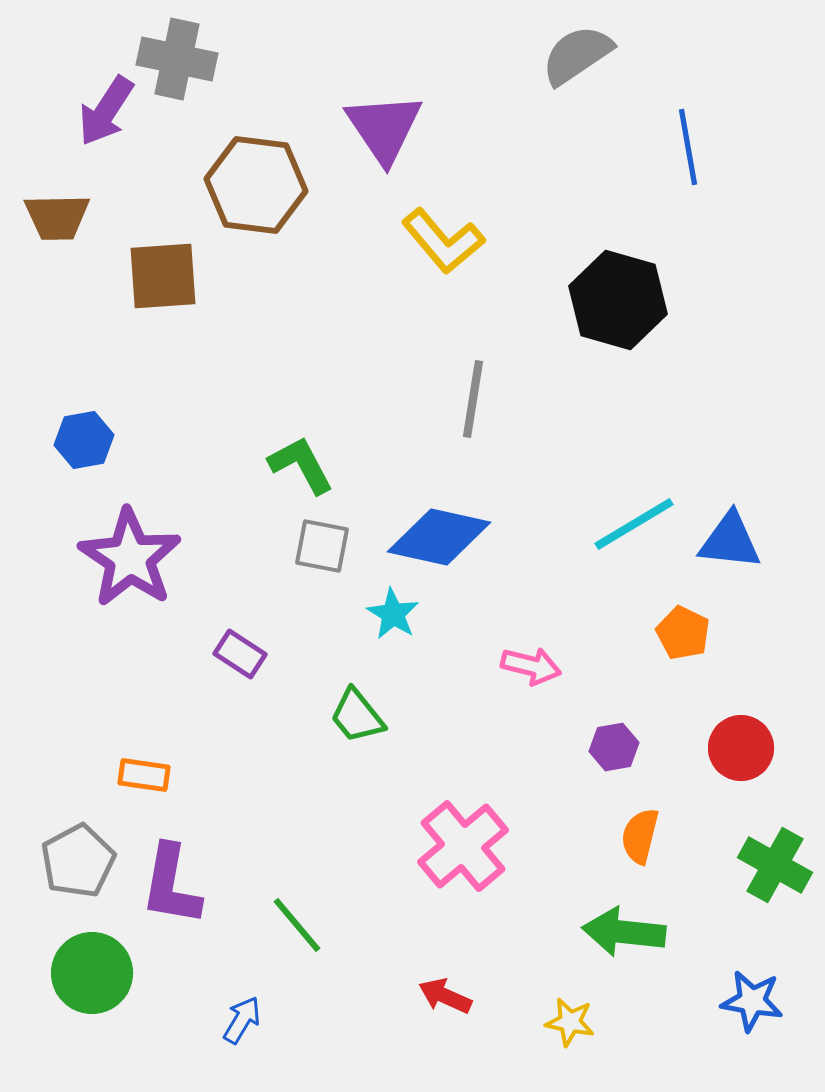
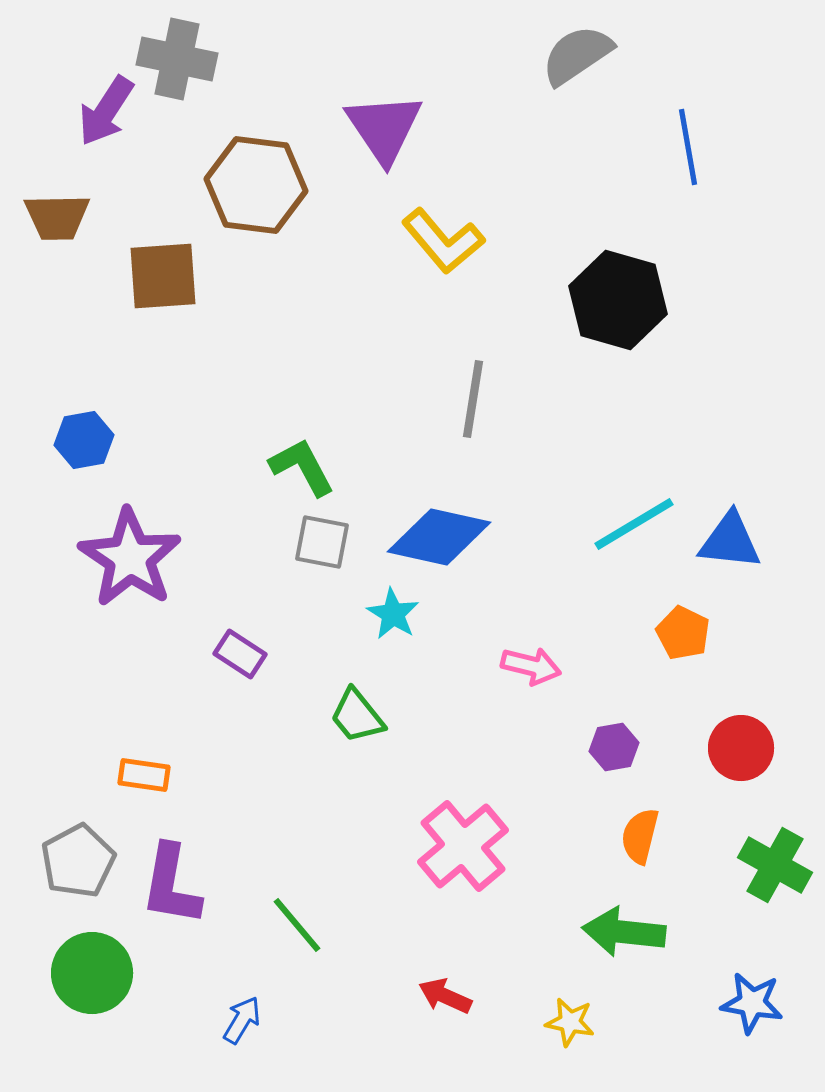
green L-shape: moved 1 px right, 2 px down
gray square: moved 4 px up
blue star: moved 2 px down
